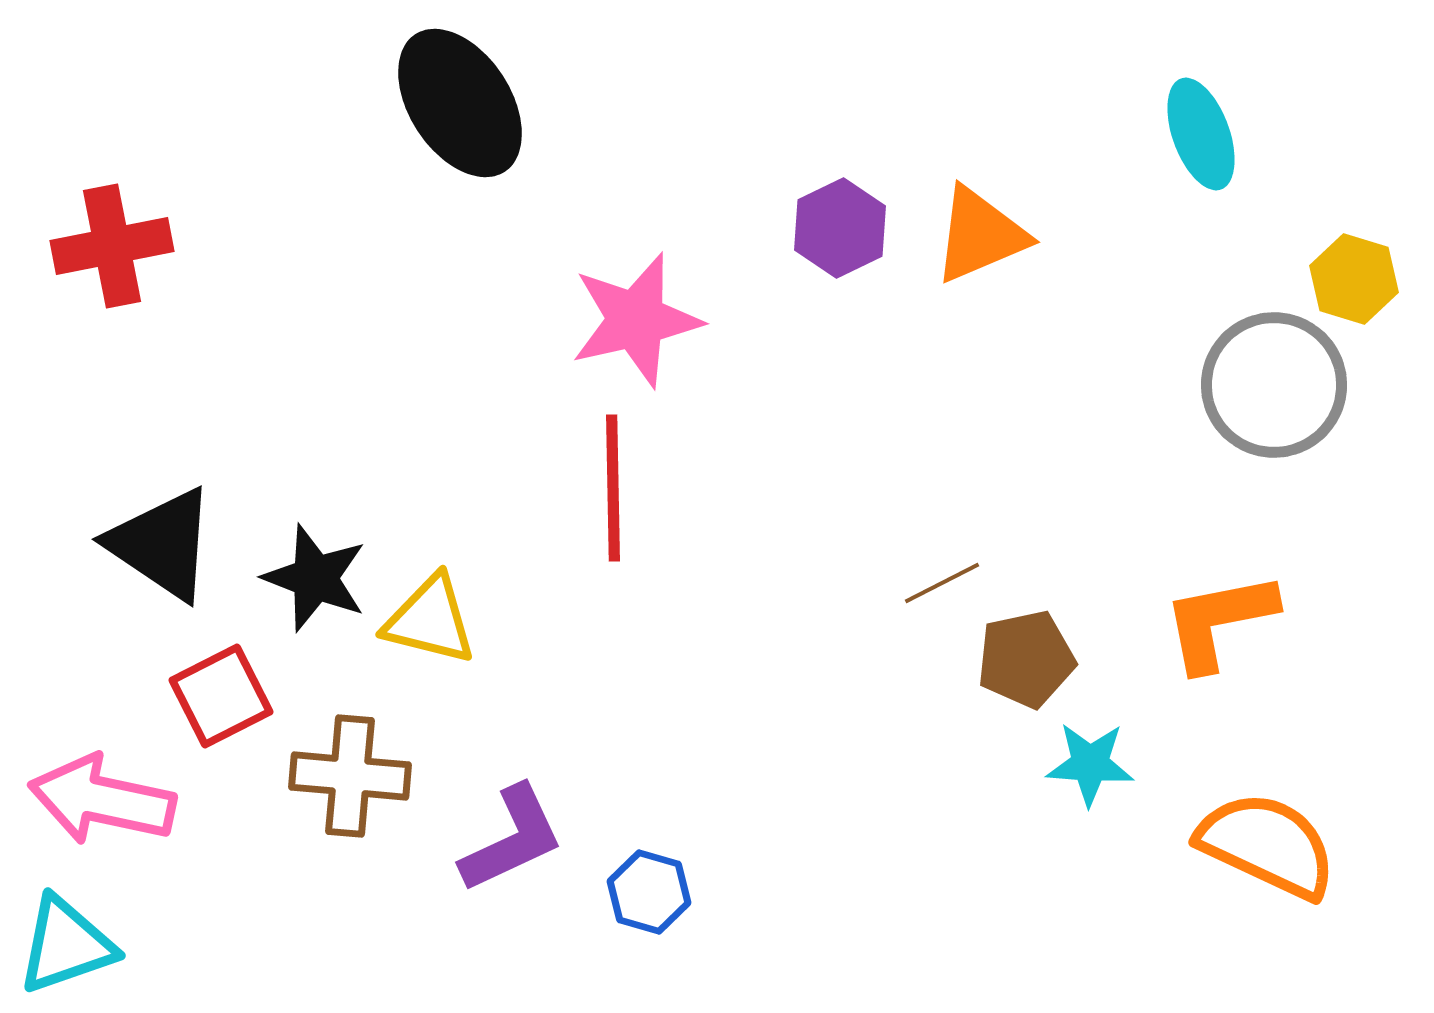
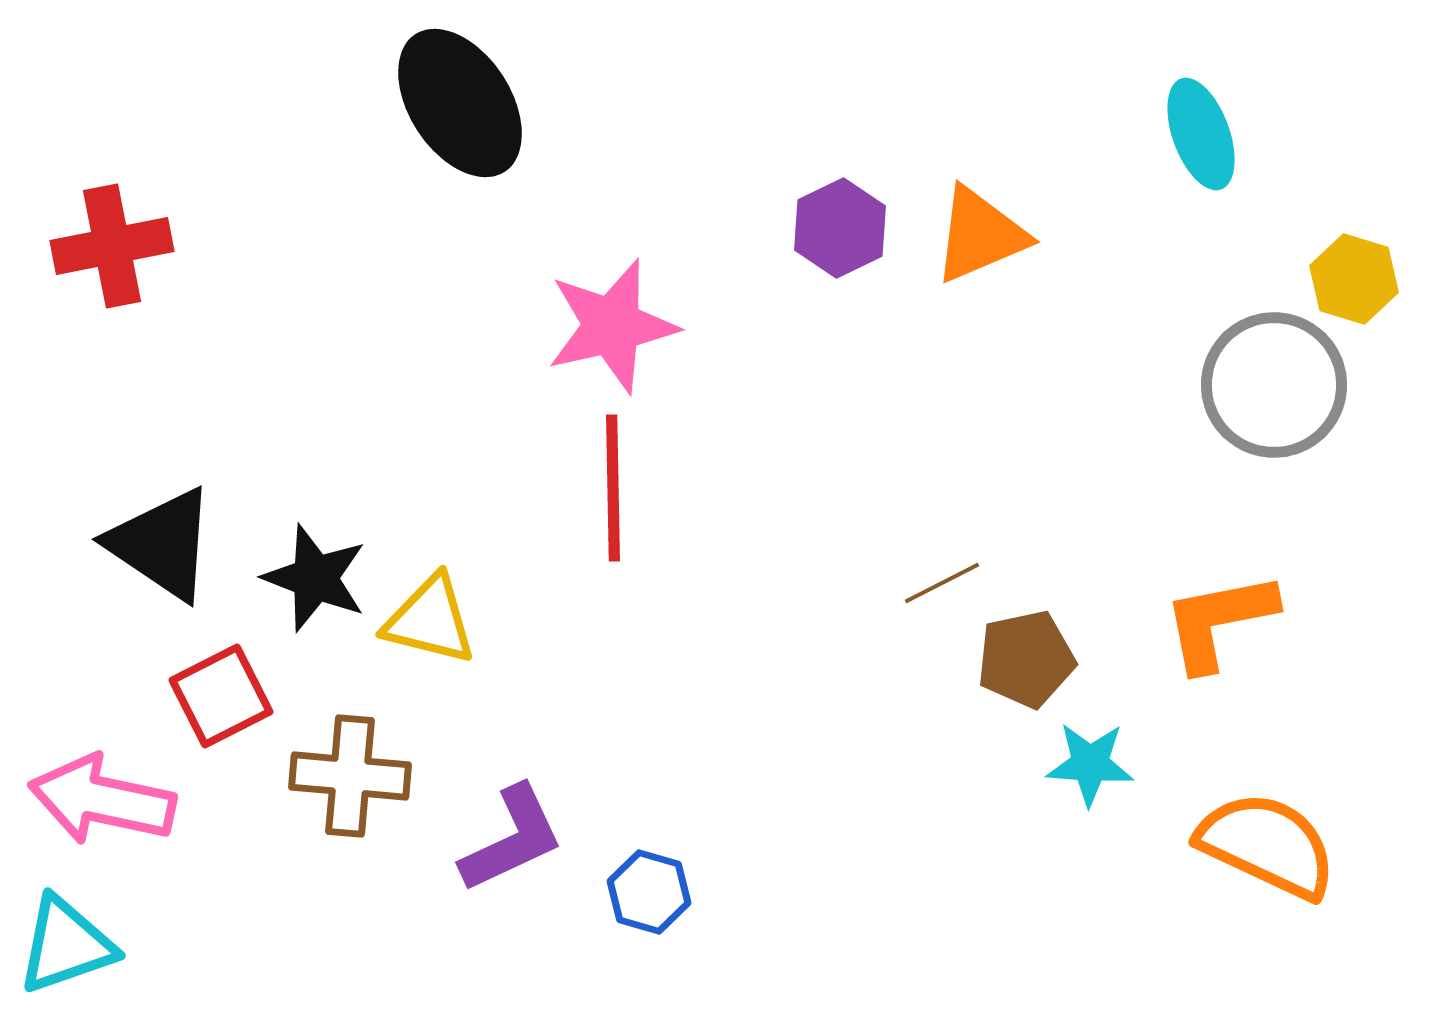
pink star: moved 24 px left, 6 px down
